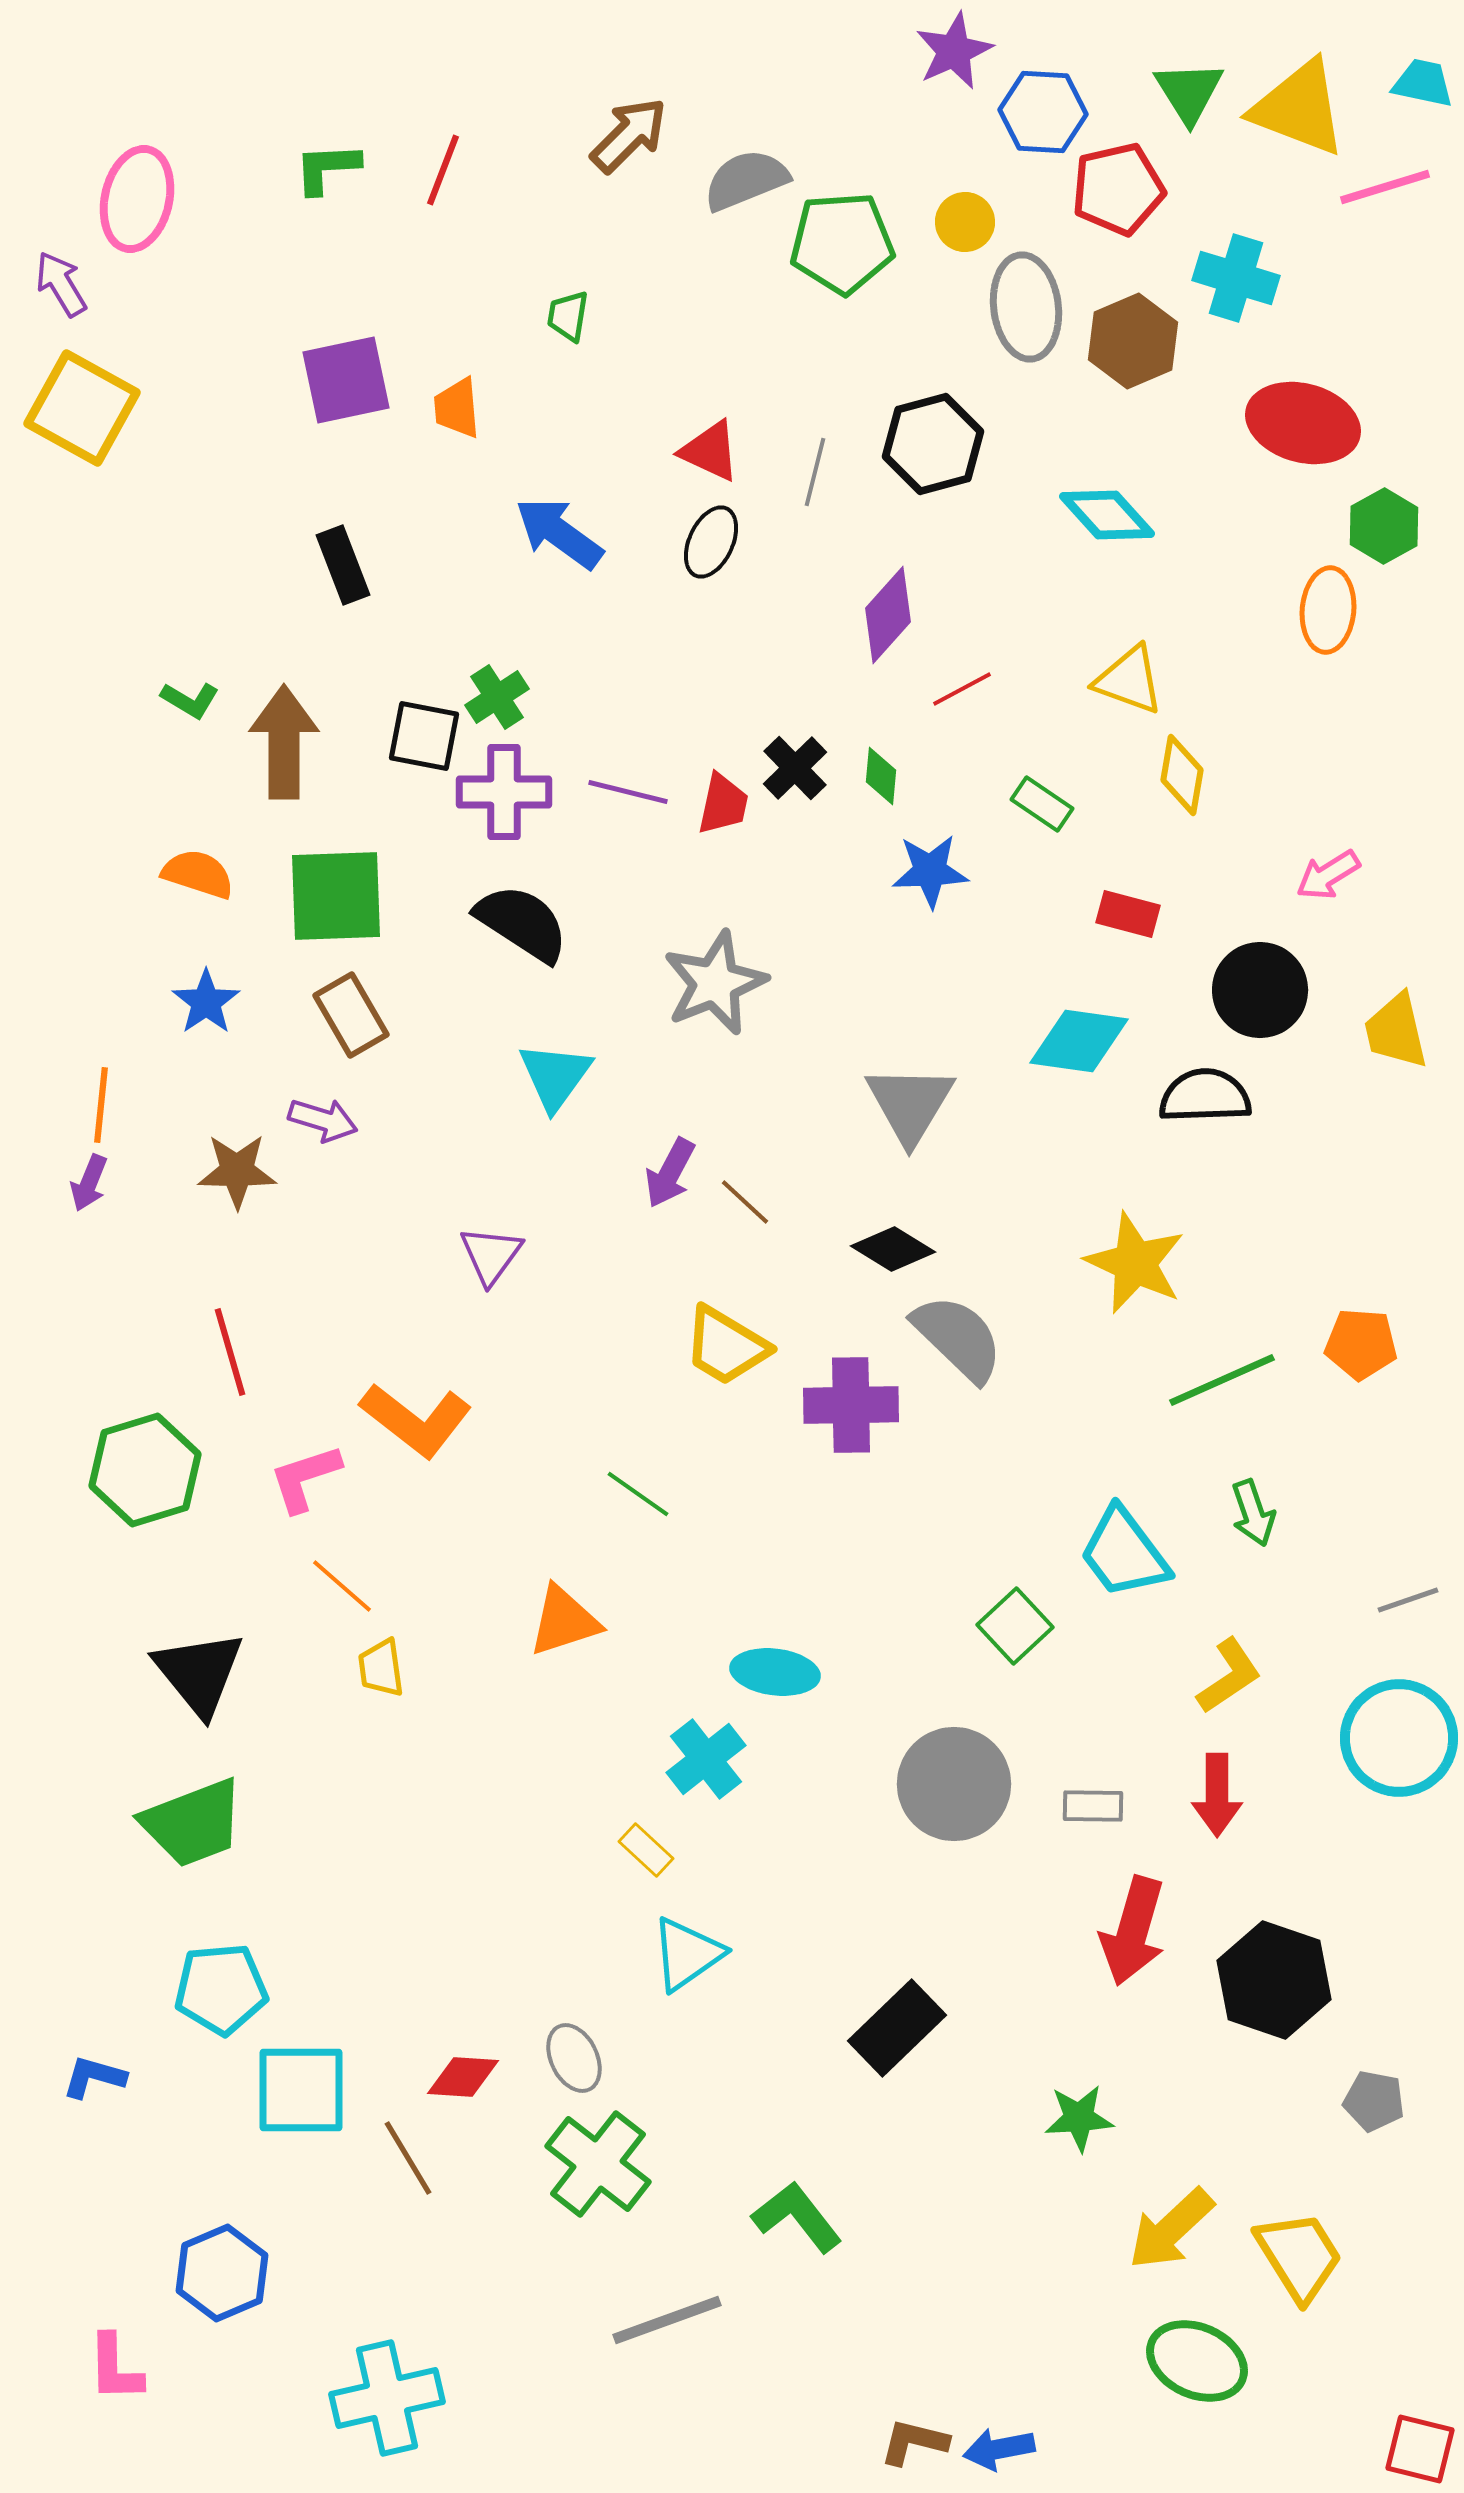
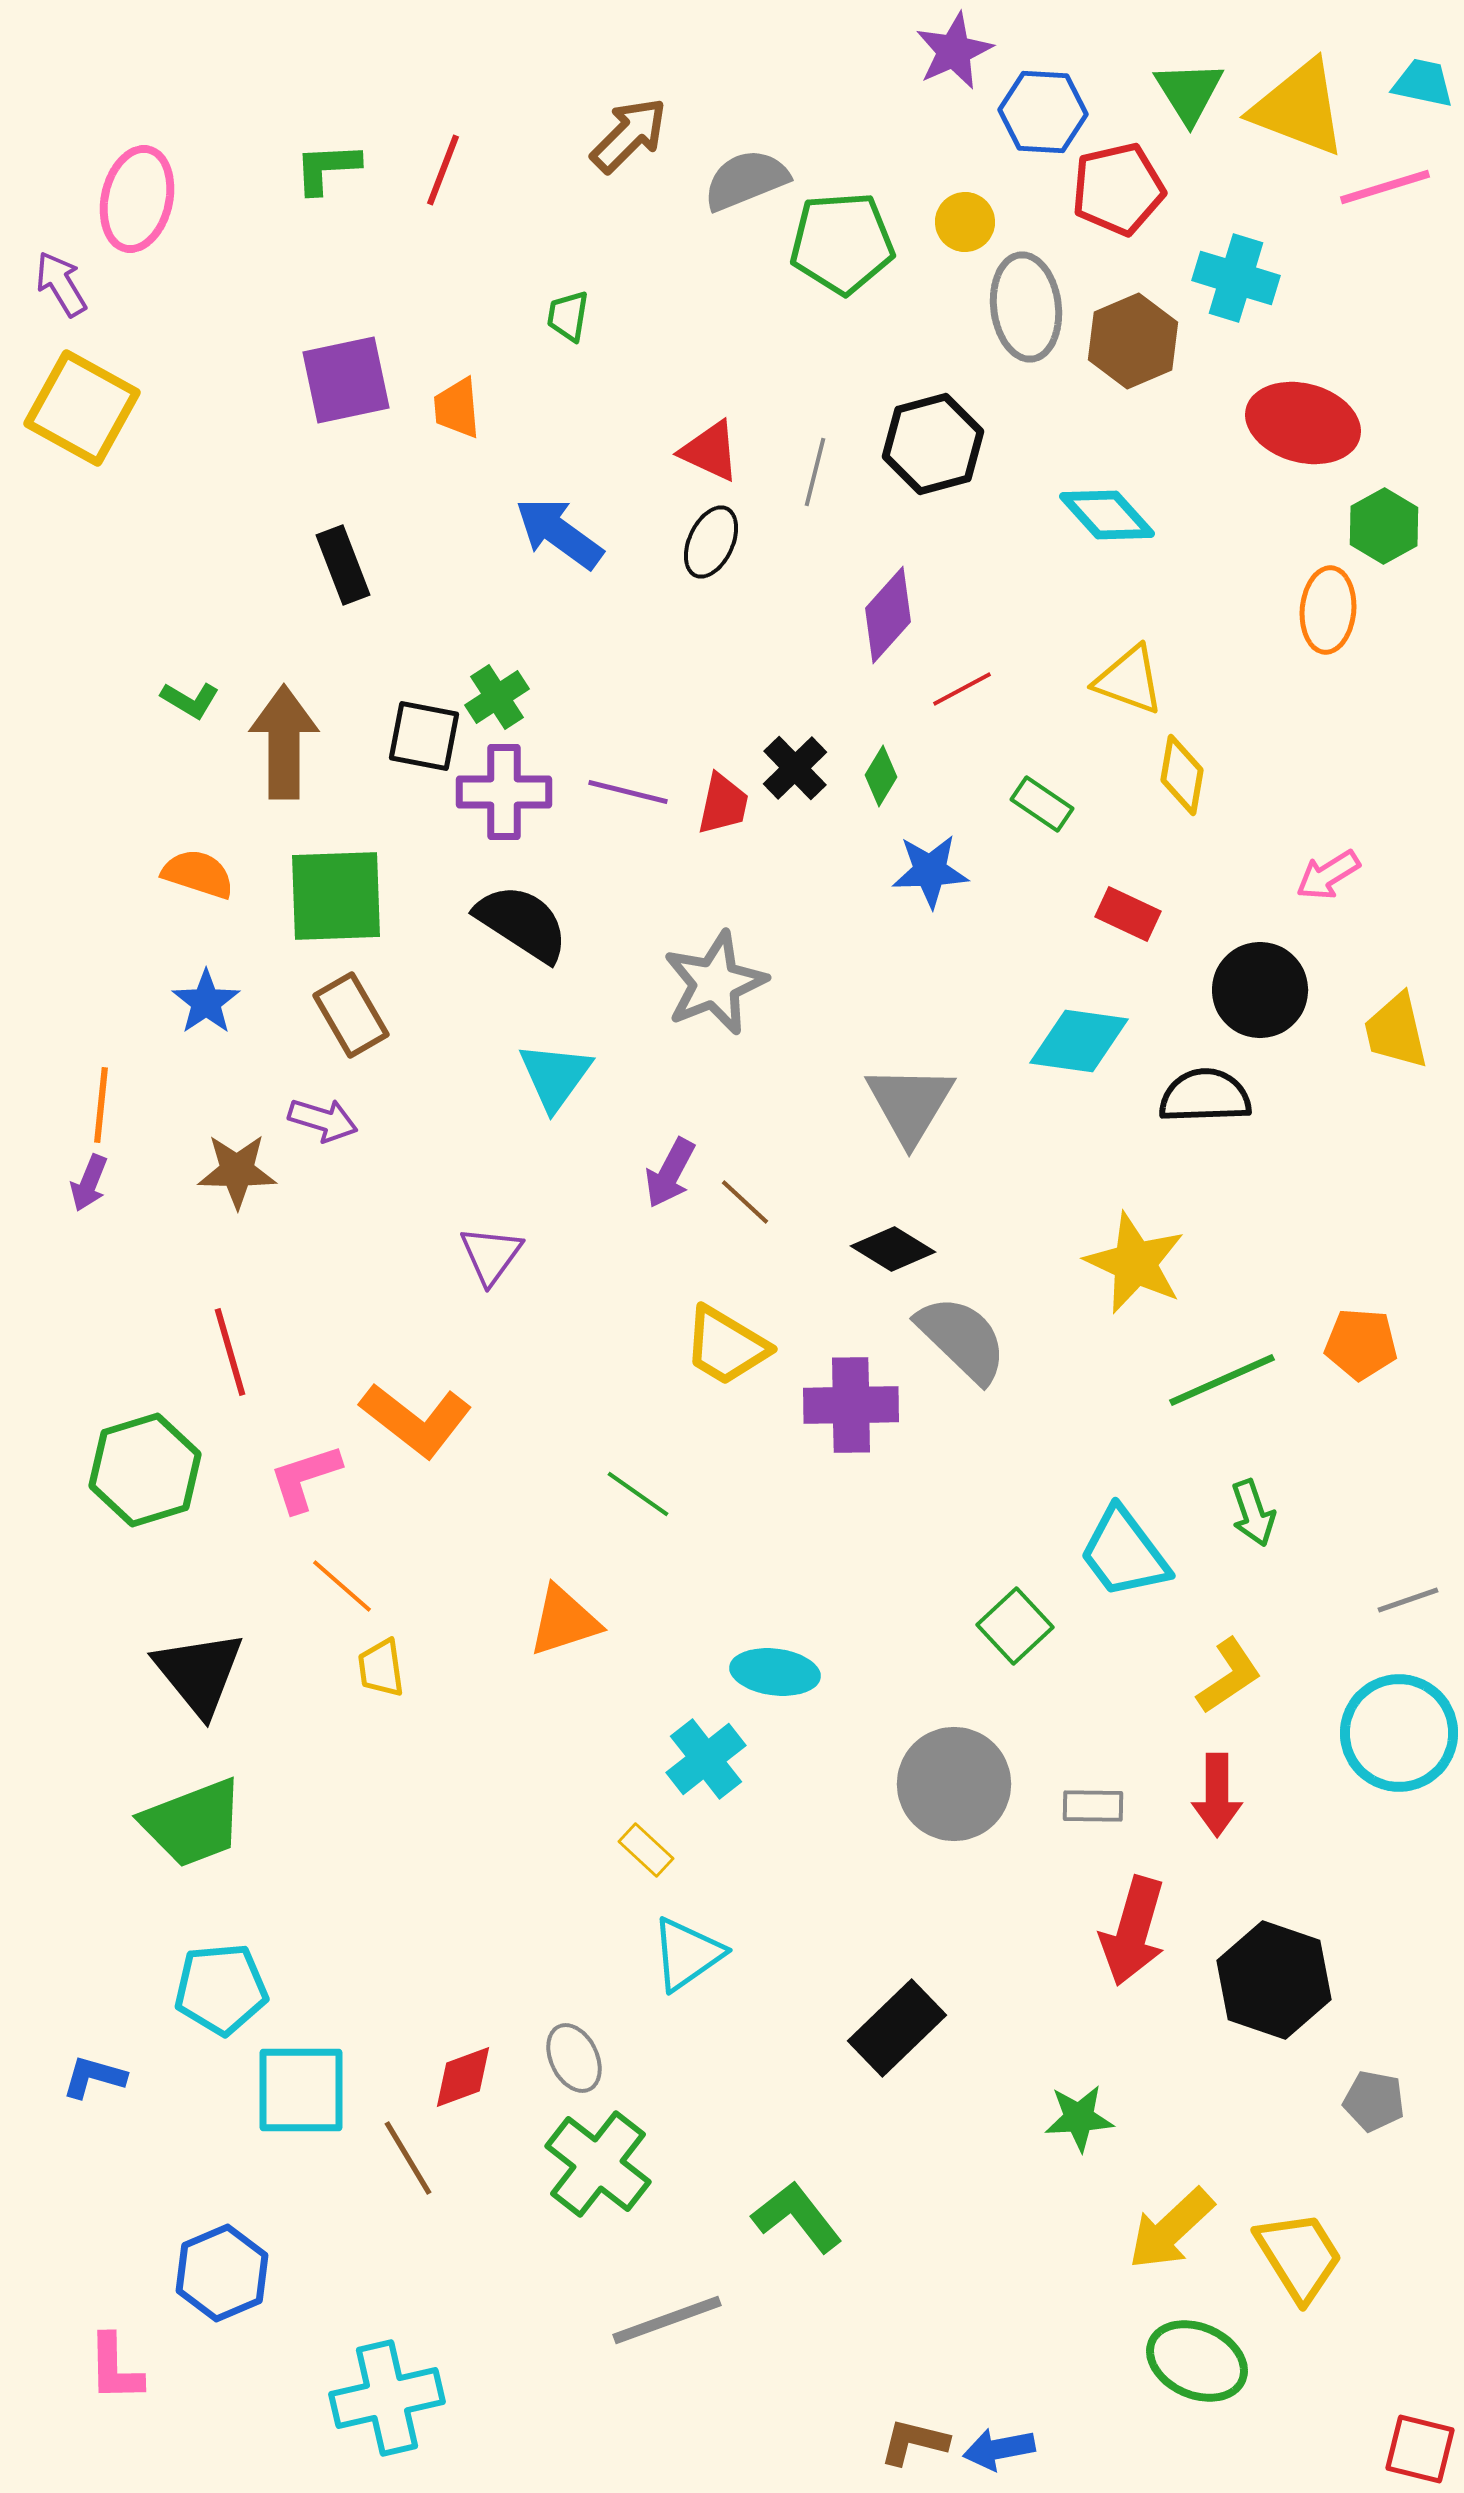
green diamond at (881, 776): rotated 26 degrees clockwise
red rectangle at (1128, 914): rotated 10 degrees clockwise
gray semicircle at (958, 1338): moved 4 px right, 1 px down
cyan circle at (1399, 1738): moved 5 px up
red diamond at (463, 2077): rotated 24 degrees counterclockwise
